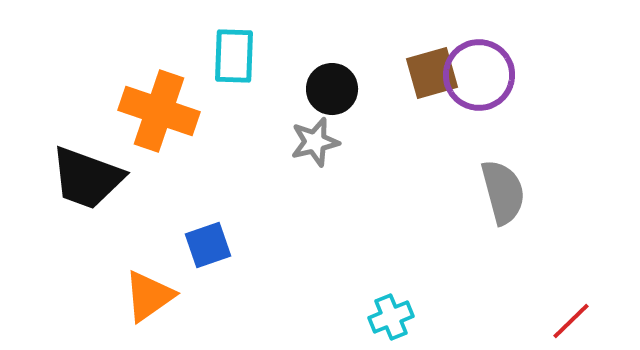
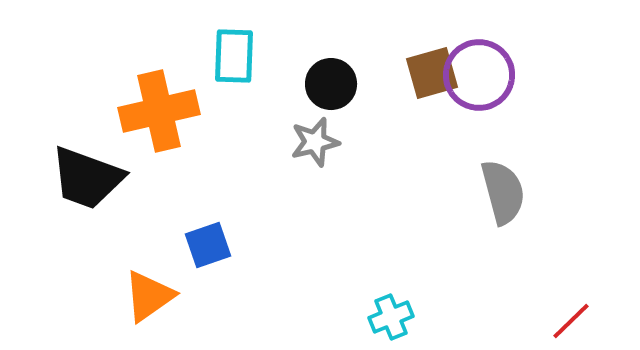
black circle: moved 1 px left, 5 px up
orange cross: rotated 32 degrees counterclockwise
